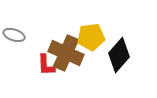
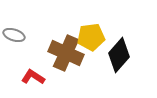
red L-shape: moved 13 px left, 12 px down; rotated 125 degrees clockwise
